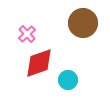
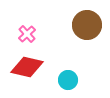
brown circle: moved 4 px right, 2 px down
red diamond: moved 12 px left, 4 px down; rotated 32 degrees clockwise
